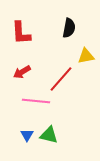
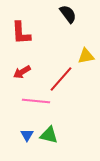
black semicircle: moved 1 px left, 14 px up; rotated 48 degrees counterclockwise
